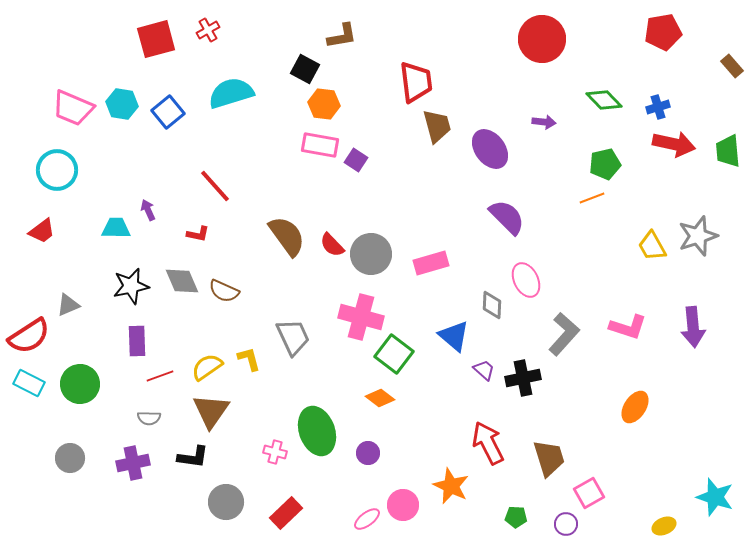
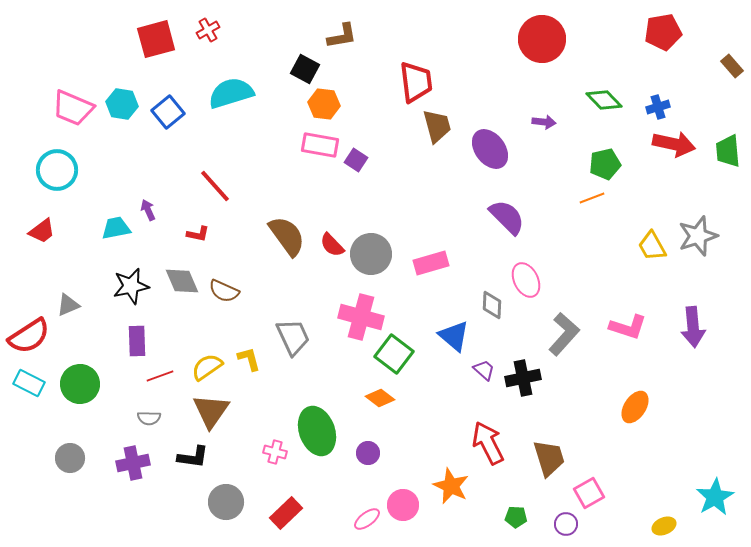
cyan trapezoid at (116, 228): rotated 12 degrees counterclockwise
cyan star at (715, 497): rotated 24 degrees clockwise
